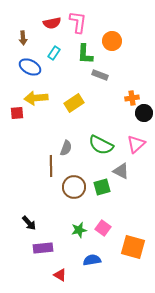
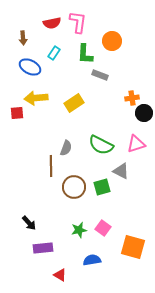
pink triangle: rotated 24 degrees clockwise
